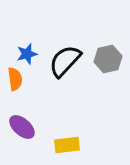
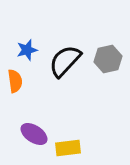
blue star: moved 4 px up
orange semicircle: moved 2 px down
purple ellipse: moved 12 px right, 7 px down; rotated 8 degrees counterclockwise
yellow rectangle: moved 1 px right, 3 px down
